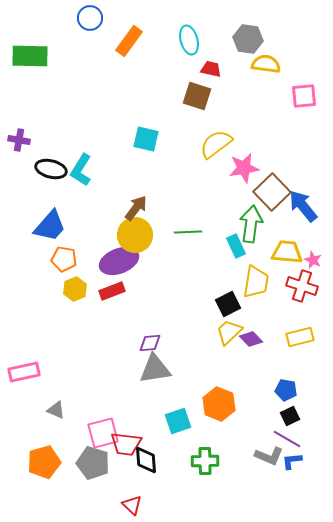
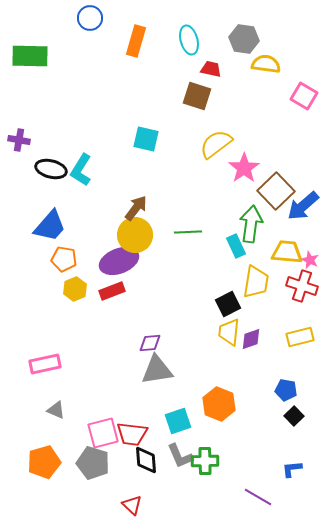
gray hexagon at (248, 39): moved 4 px left
orange rectangle at (129, 41): moved 7 px right; rotated 20 degrees counterclockwise
pink square at (304, 96): rotated 36 degrees clockwise
pink star at (244, 168): rotated 24 degrees counterclockwise
brown square at (272, 192): moved 4 px right, 1 px up
blue arrow at (303, 206): rotated 92 degrees counterclockwise
pink star at (313, 260): moved 3 px left
yellow trapezoid at (229, 332): rotated 40 degrees counterclockwise
purple diamond at (251, 339): rotated 65 degrees counterclockwise
gray triangle at (155, 369): moved 2 px right, 1 px down
pink rectangle at (24, 372): moved 21 px right, 8 px up
black square at (290, 416): moved 4 px right; rotated 18 degrees counterclockwise
purple line at (287, 439): moved 29 px left, 58 px down
red trapezoid at (126, 444): moved 6 px right, 10 px up
gray L-shape at (269, 456): moved 89 px left; rotated 44 degrees clockwise
blue L-shape at (292, 461): moved 8 px down
